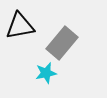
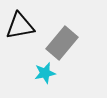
cyan star: moved 1 px left
